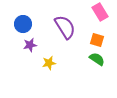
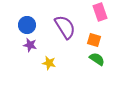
pink rectangle: rotated 12 degrees clockwise
blue circle: moved 4 px right, 1 px down
orange square: moved 3 px left
purple star: rotated 24 degrees clockwise
yellow star: rotated 24 degrees clockwise
